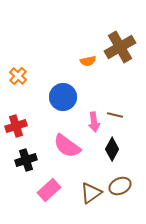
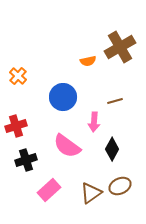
brown line: moved 14 px up; rotated 28 degrees counterclockwise
pink arrow: rotated 12 degrees clockwise
